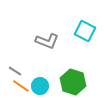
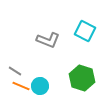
gray L-shape: moved 1 px right, 1 px up
green hexagon: moved 9 px right, 4 px up
orange line: rotated 12 degrees counterclockwise
